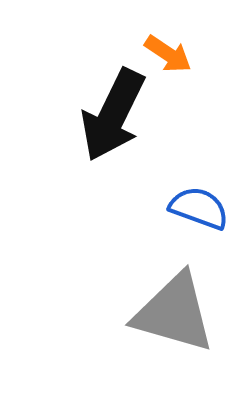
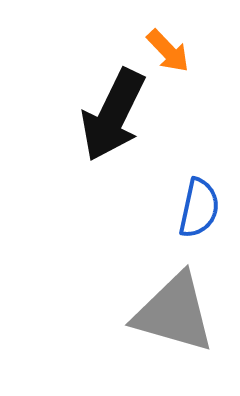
orange arrow: moved 3 px up; rotated 12 degrees clockwise
blue semicircle: rotated 82 degrees clockwise
